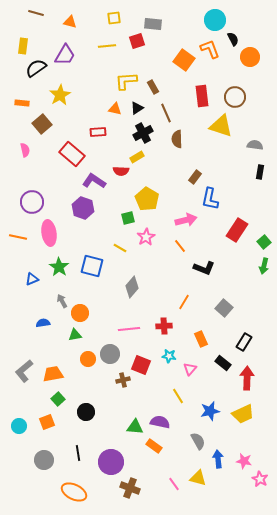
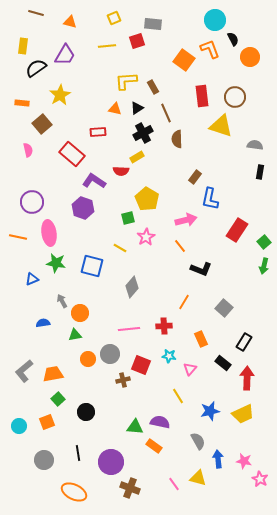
yellow square at (114, 18): rotated 16 degrees counterclockwise
pink semicircle at (25, 150): moved 3 px right
green star at (59, 267): moved 3 px left, 4 px up; rotated 24 degrees counterclockwise
black L-shape at (204, 268): moved 3 px left, 1 px down
